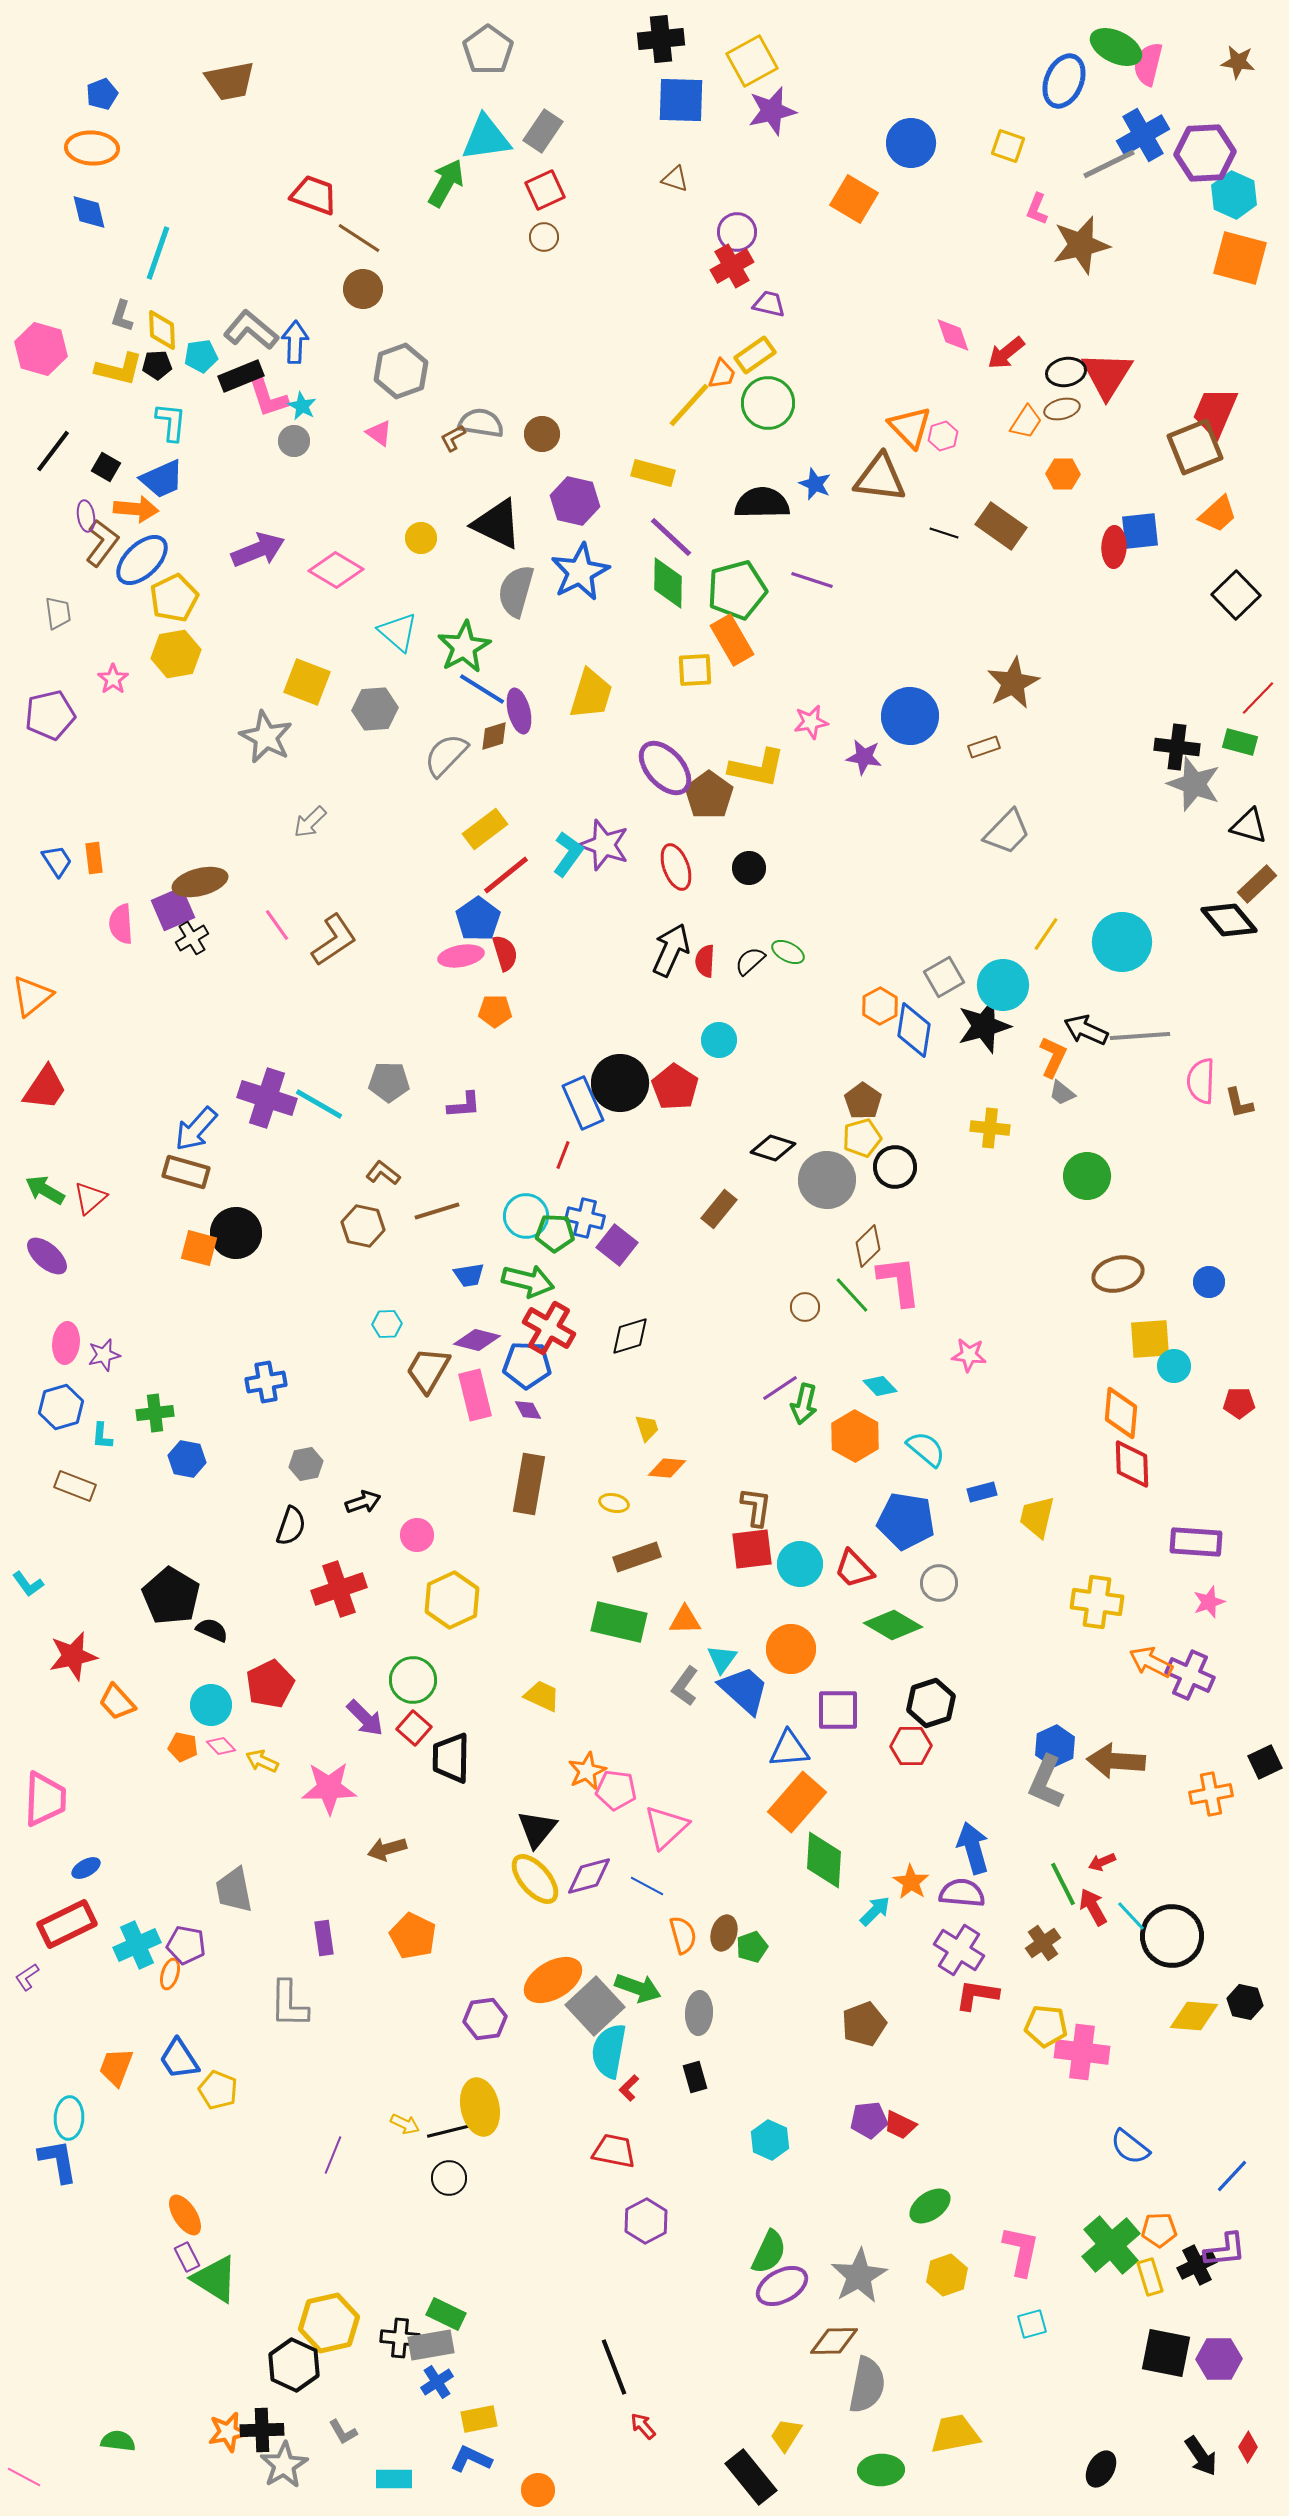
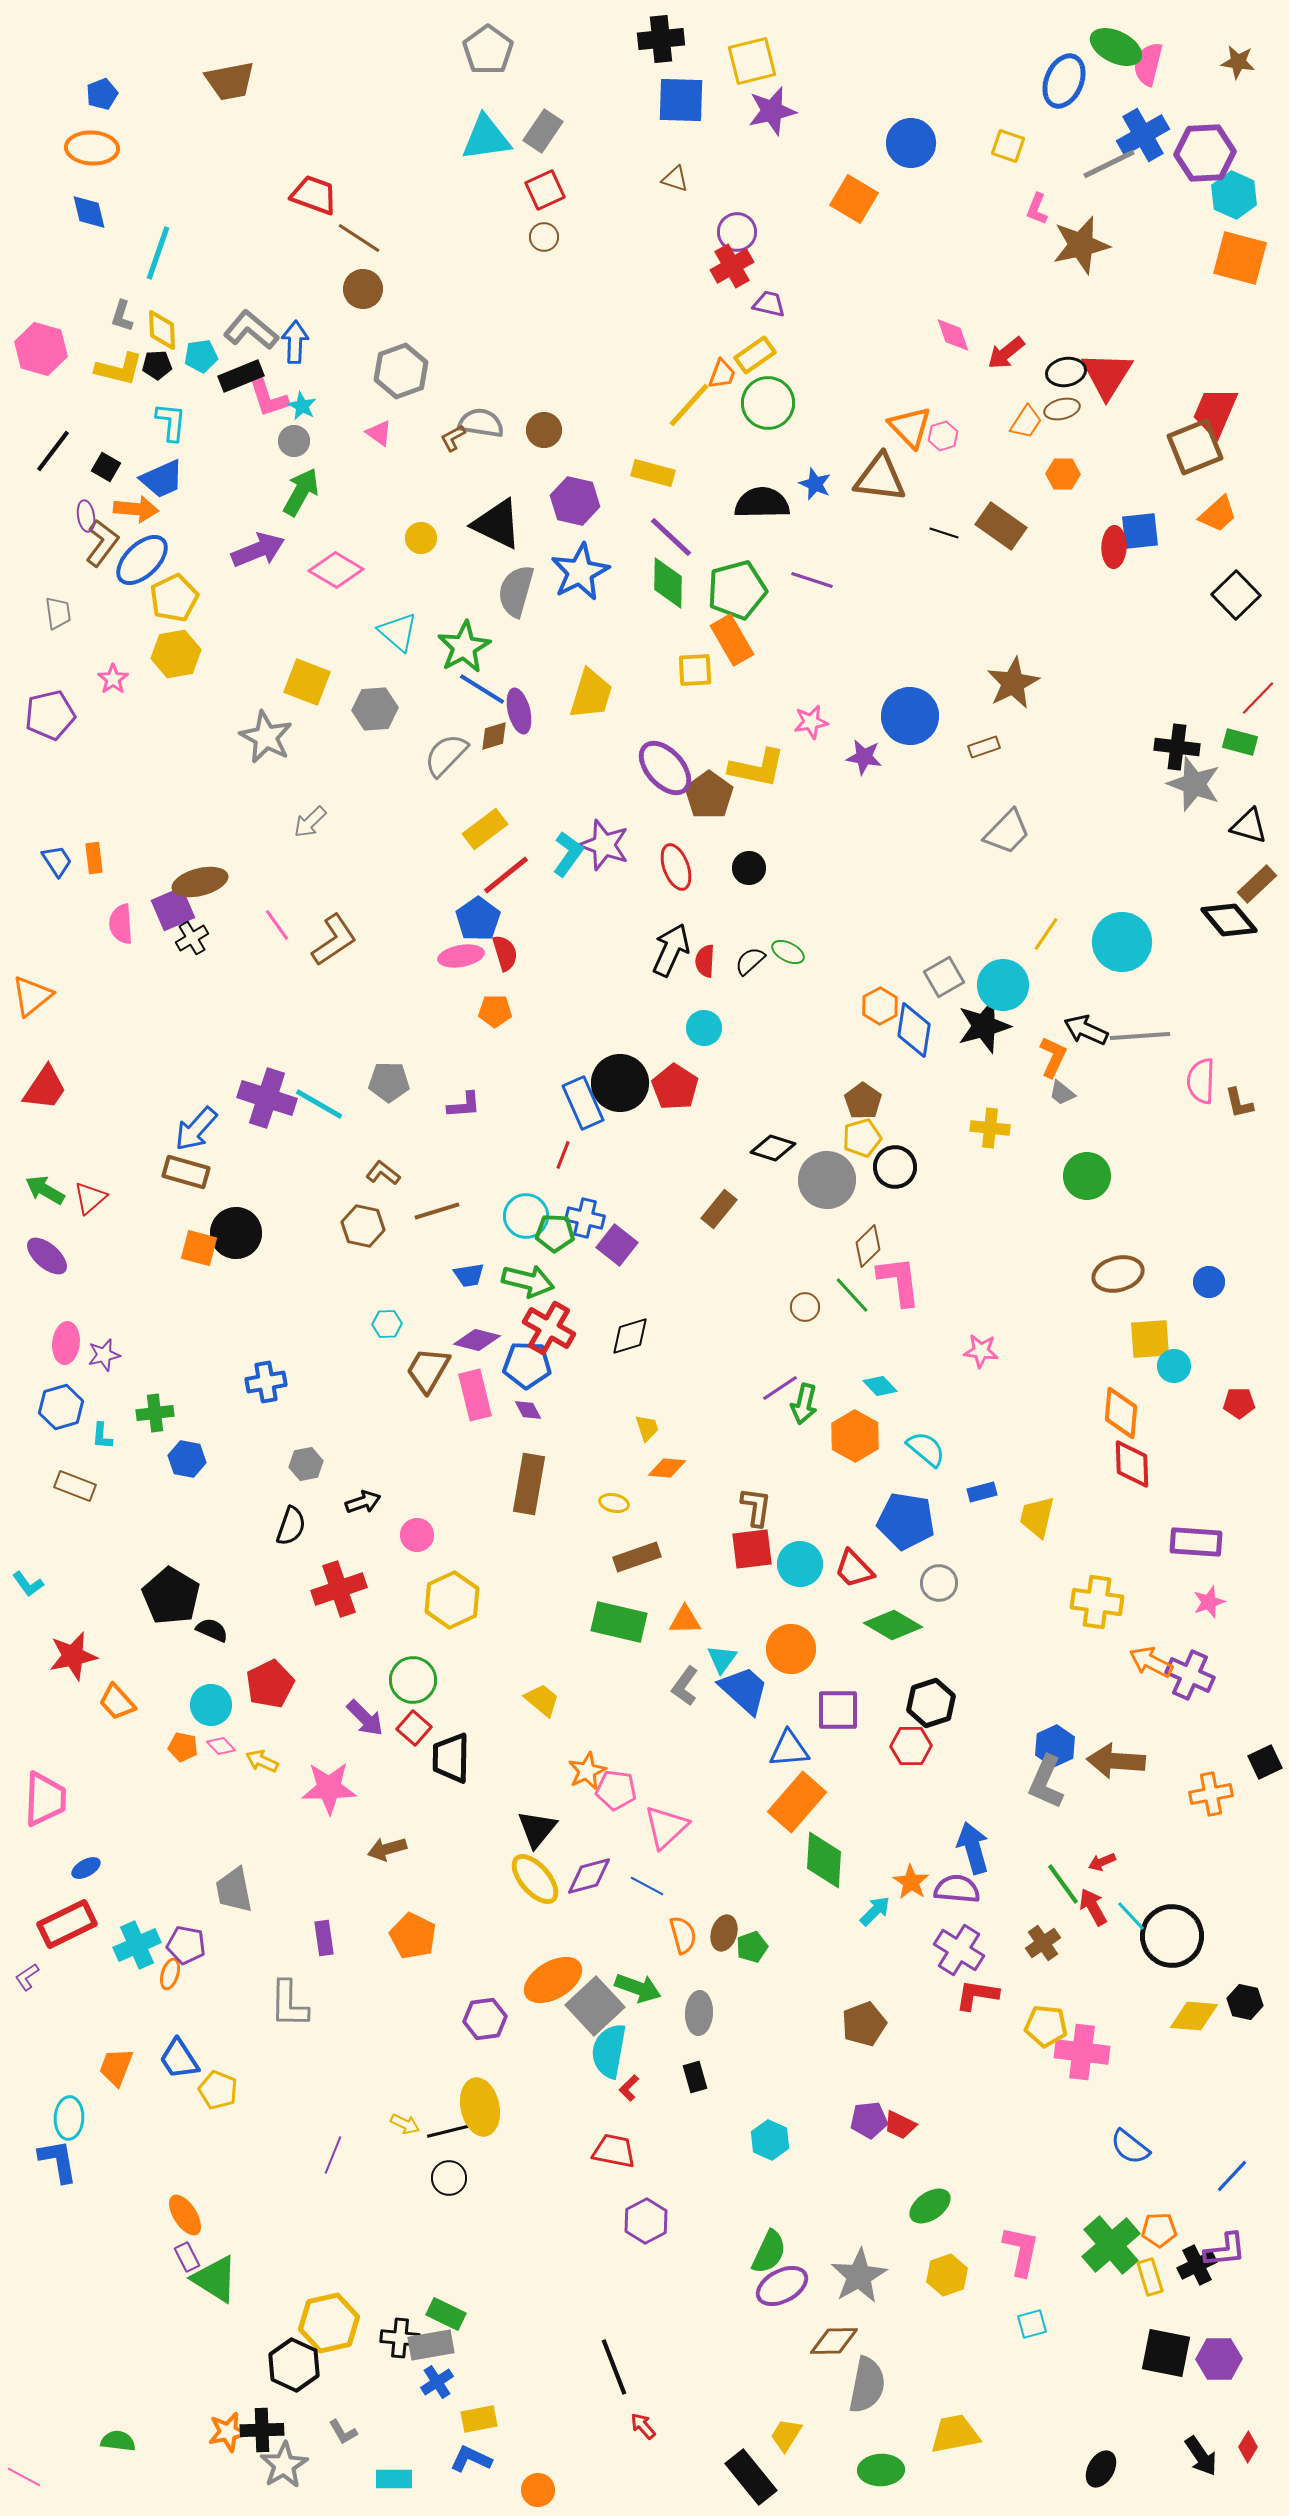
yellow square at (752, 61): rotated 15 degrees clockwise
green arrow at (446, 183): moved 145 px left, 309 px down
brown circle at (542, 434): moved 2 px right, 4 px up
cyan circle at (719, 1040): moved 15 px left, 12 px up
pink star at (969, 1355): moved 12 px right, 4 px up
yellow trapezoid at (542, 1696): moved 4 px down; rotated 15 degrees clockwise
green line at (1063, 1884): rotated 9 degrees counterclockwise
purple semicircle at (962, 1893): moved 5 px left, 4 px up
